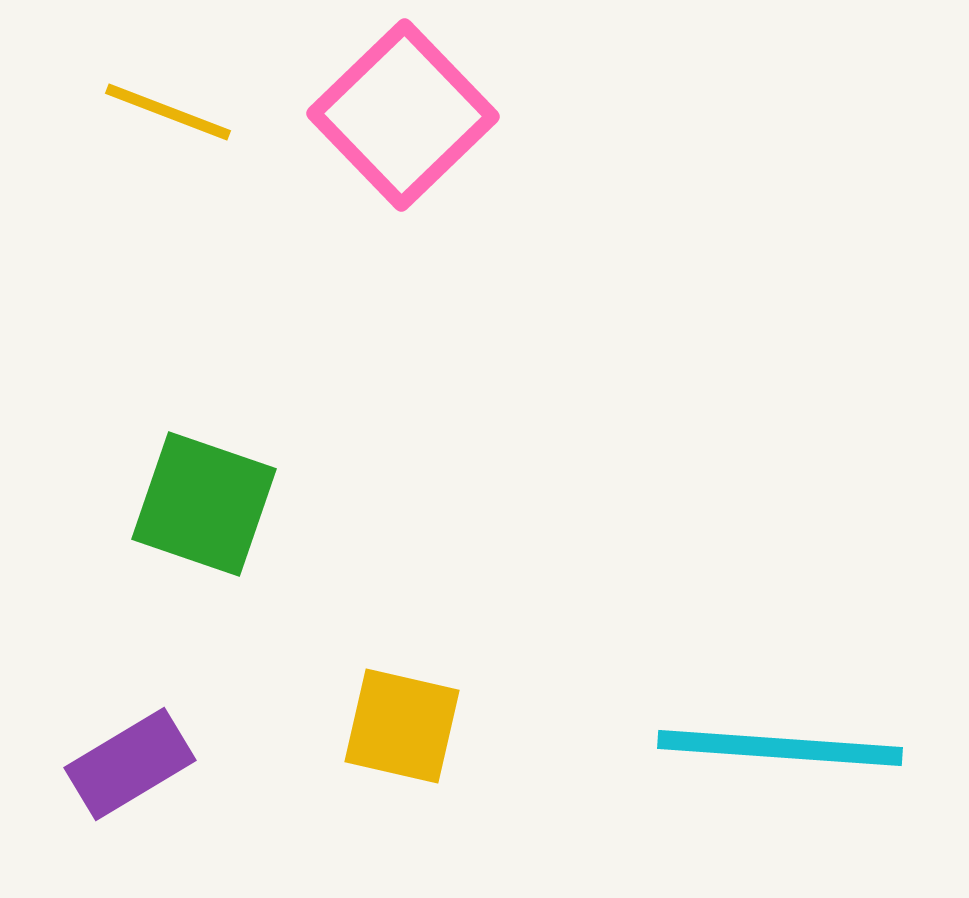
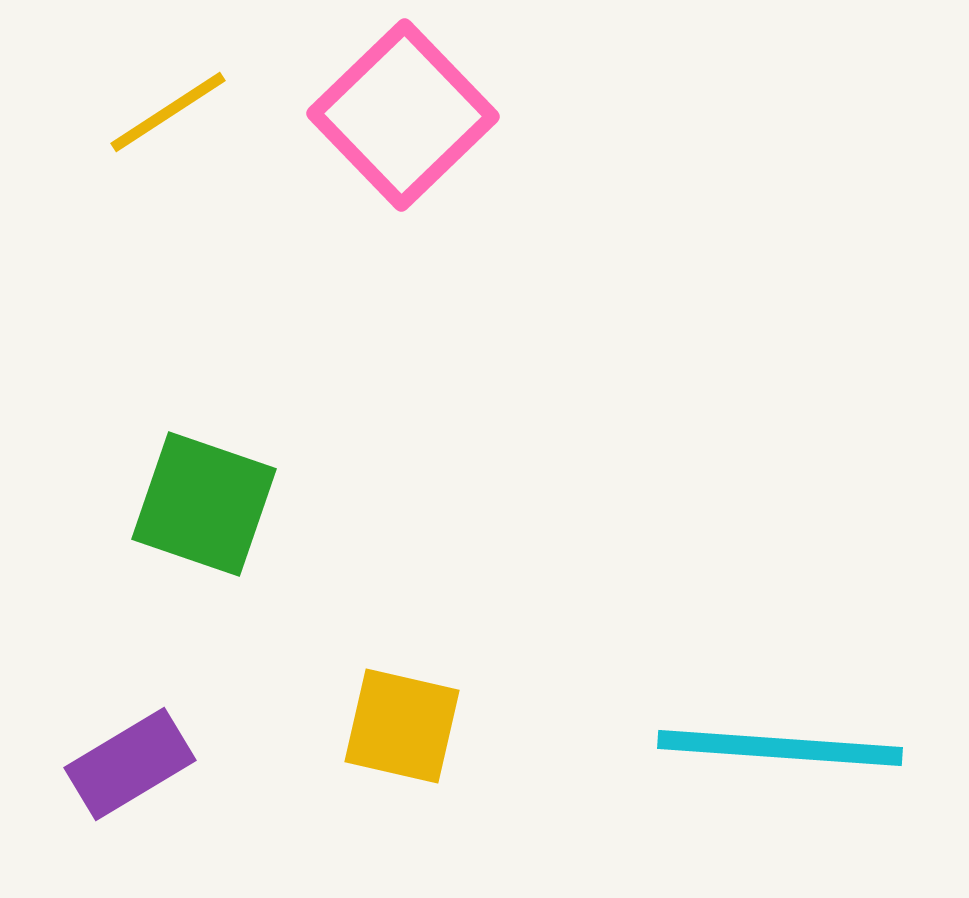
yellow line: rotated 54 degrees counterclockwise
